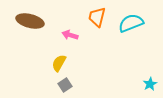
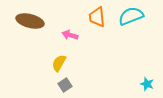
orange trapezoid: rotated 20 degrees counterclockwise
cyan semicircle: moved 7 px up
cyan star: moved 3 px left; rotated 24 degrees counterclockwise
